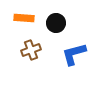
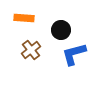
black circle: moved 5 px right, 7 px down
brown cross: rotated 18 degrees counterclockwise
